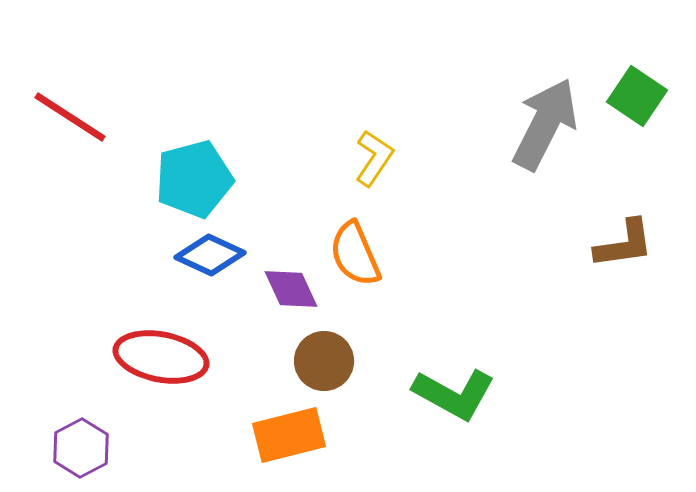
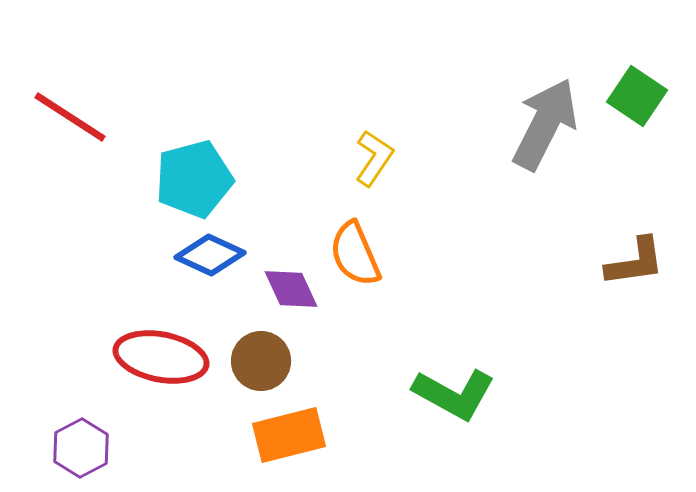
brown L-shape: moved 11 px right, 18 px down
brown circle: moved 63 px left
